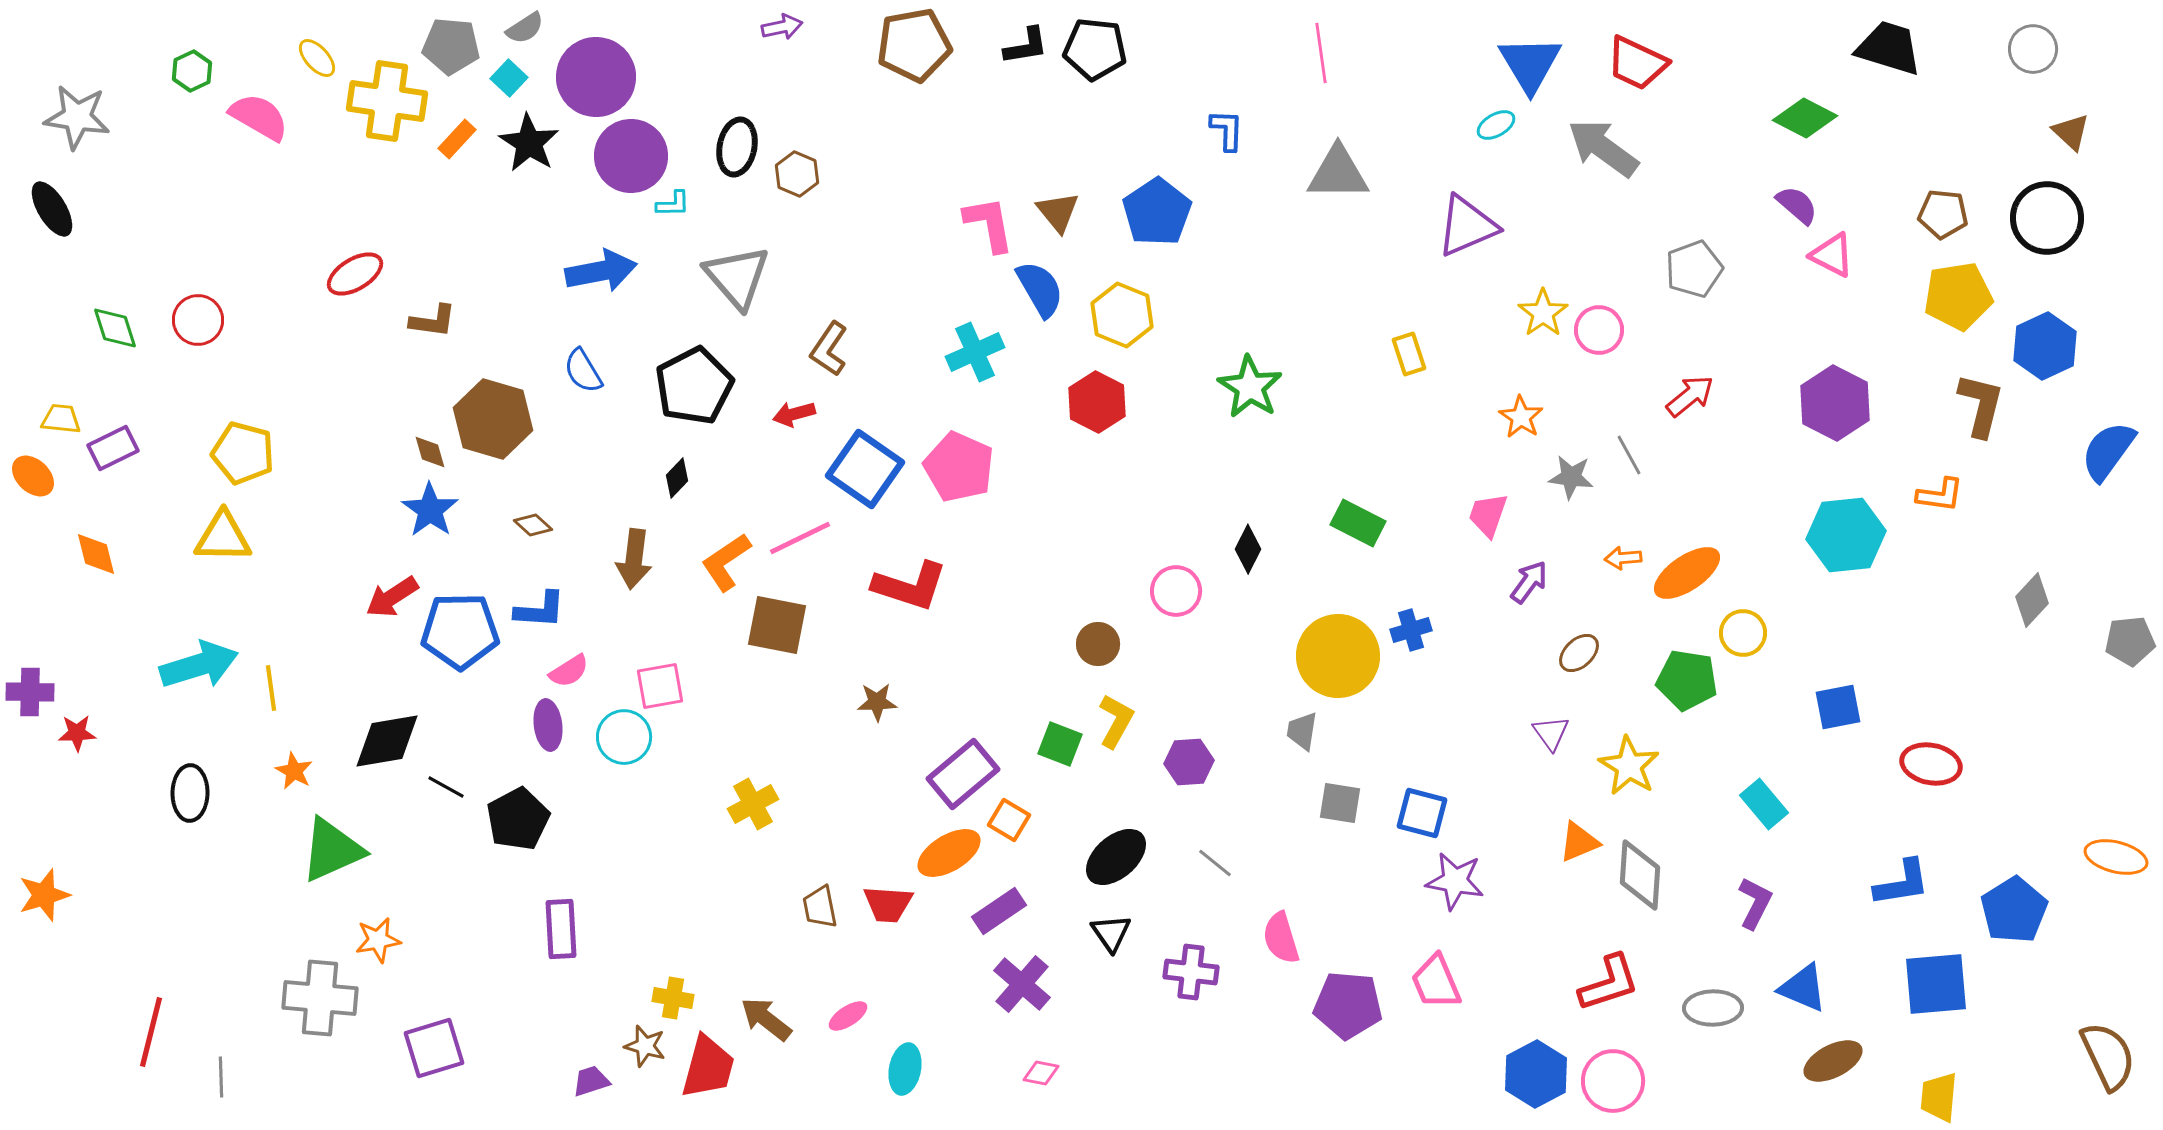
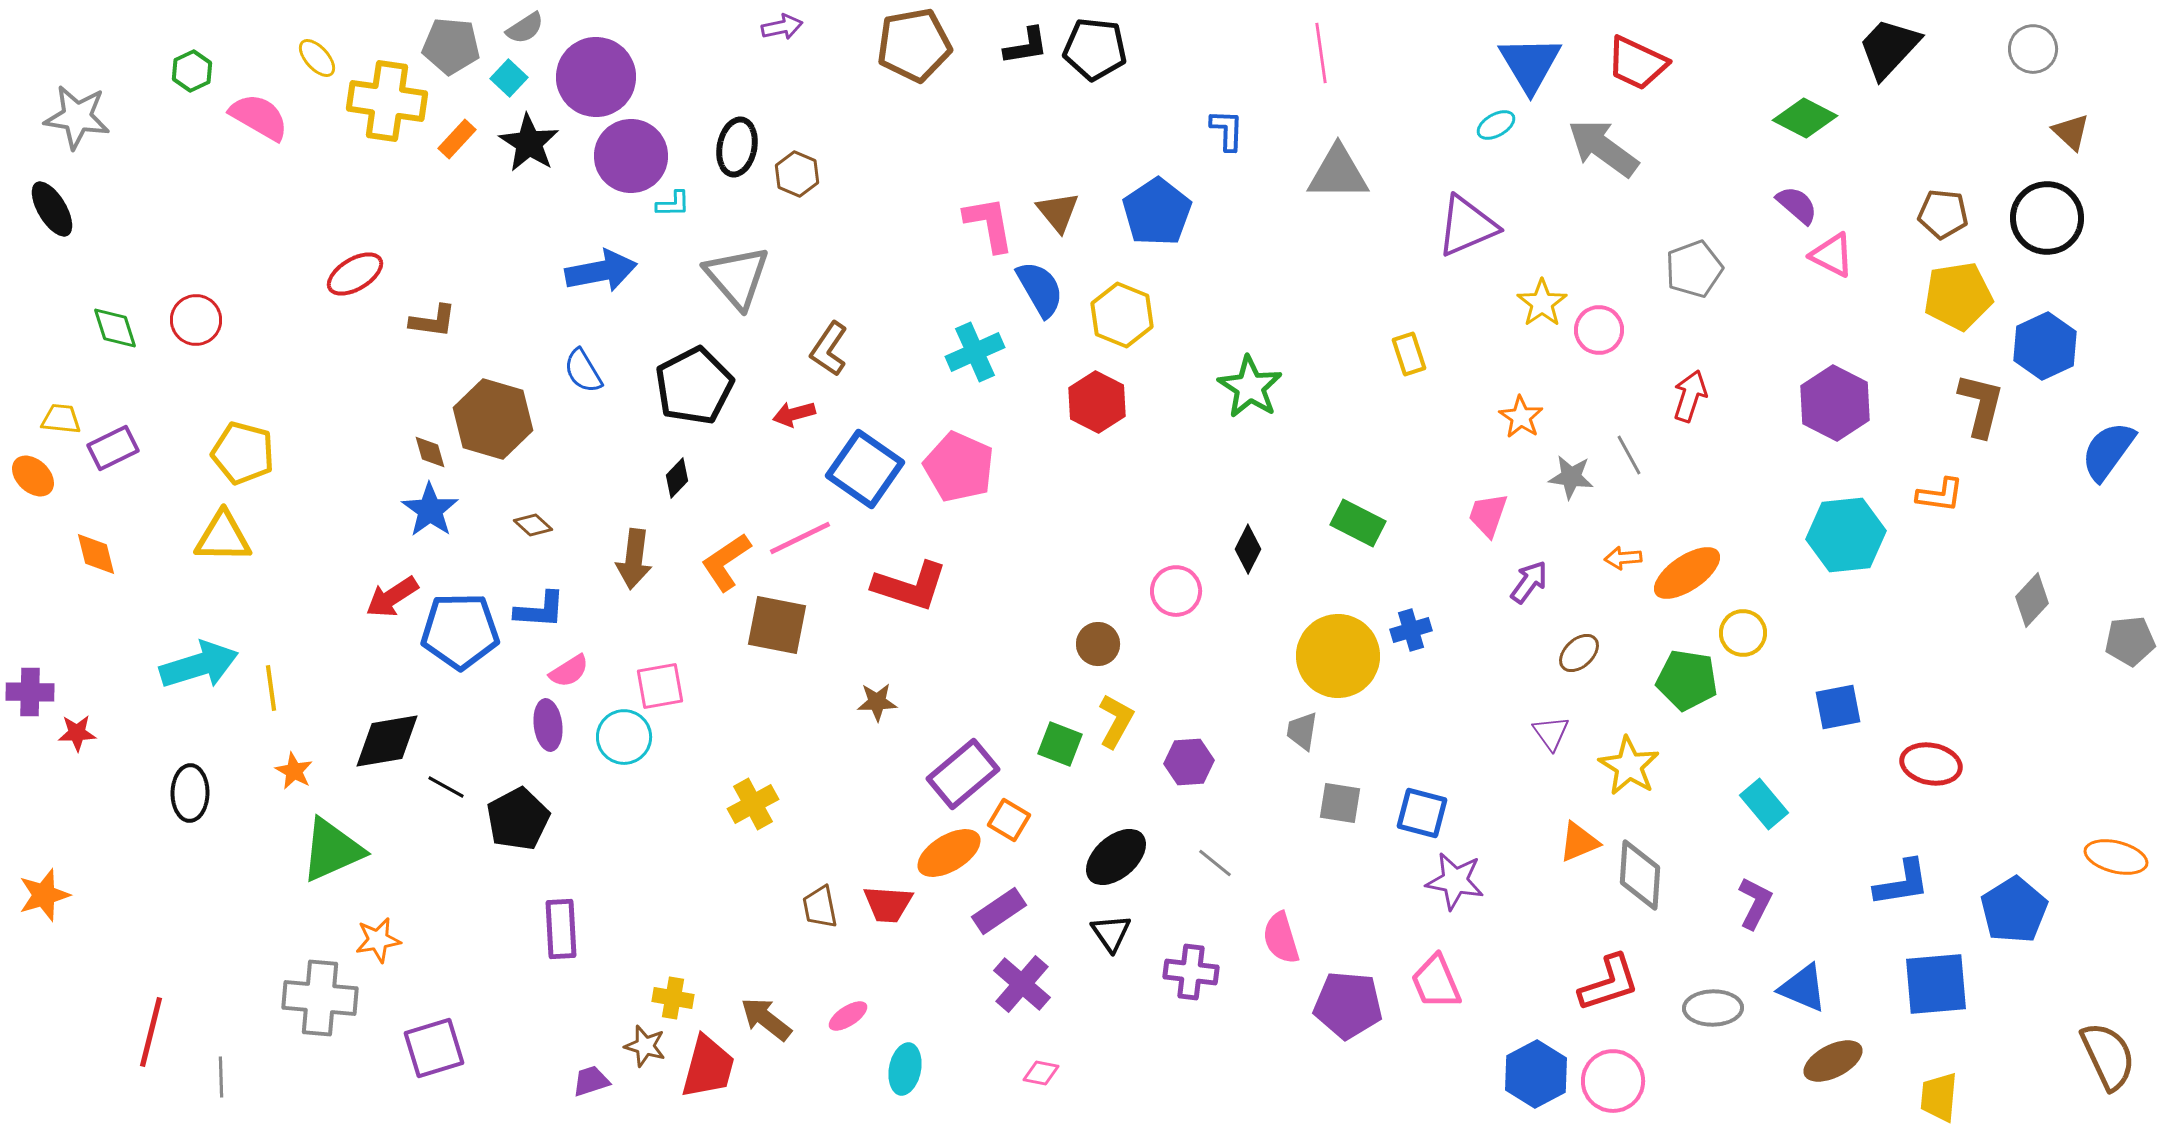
black trapezoid at (1889, 48): rotated 64 degrees counterclockwise
yellow star at (1543, 313): moved 1 px left, 10 px up
red circle at (198, 320): moved 2 px left
red arrow at (1690, 396): rotated 33 degrees counterclockwise
